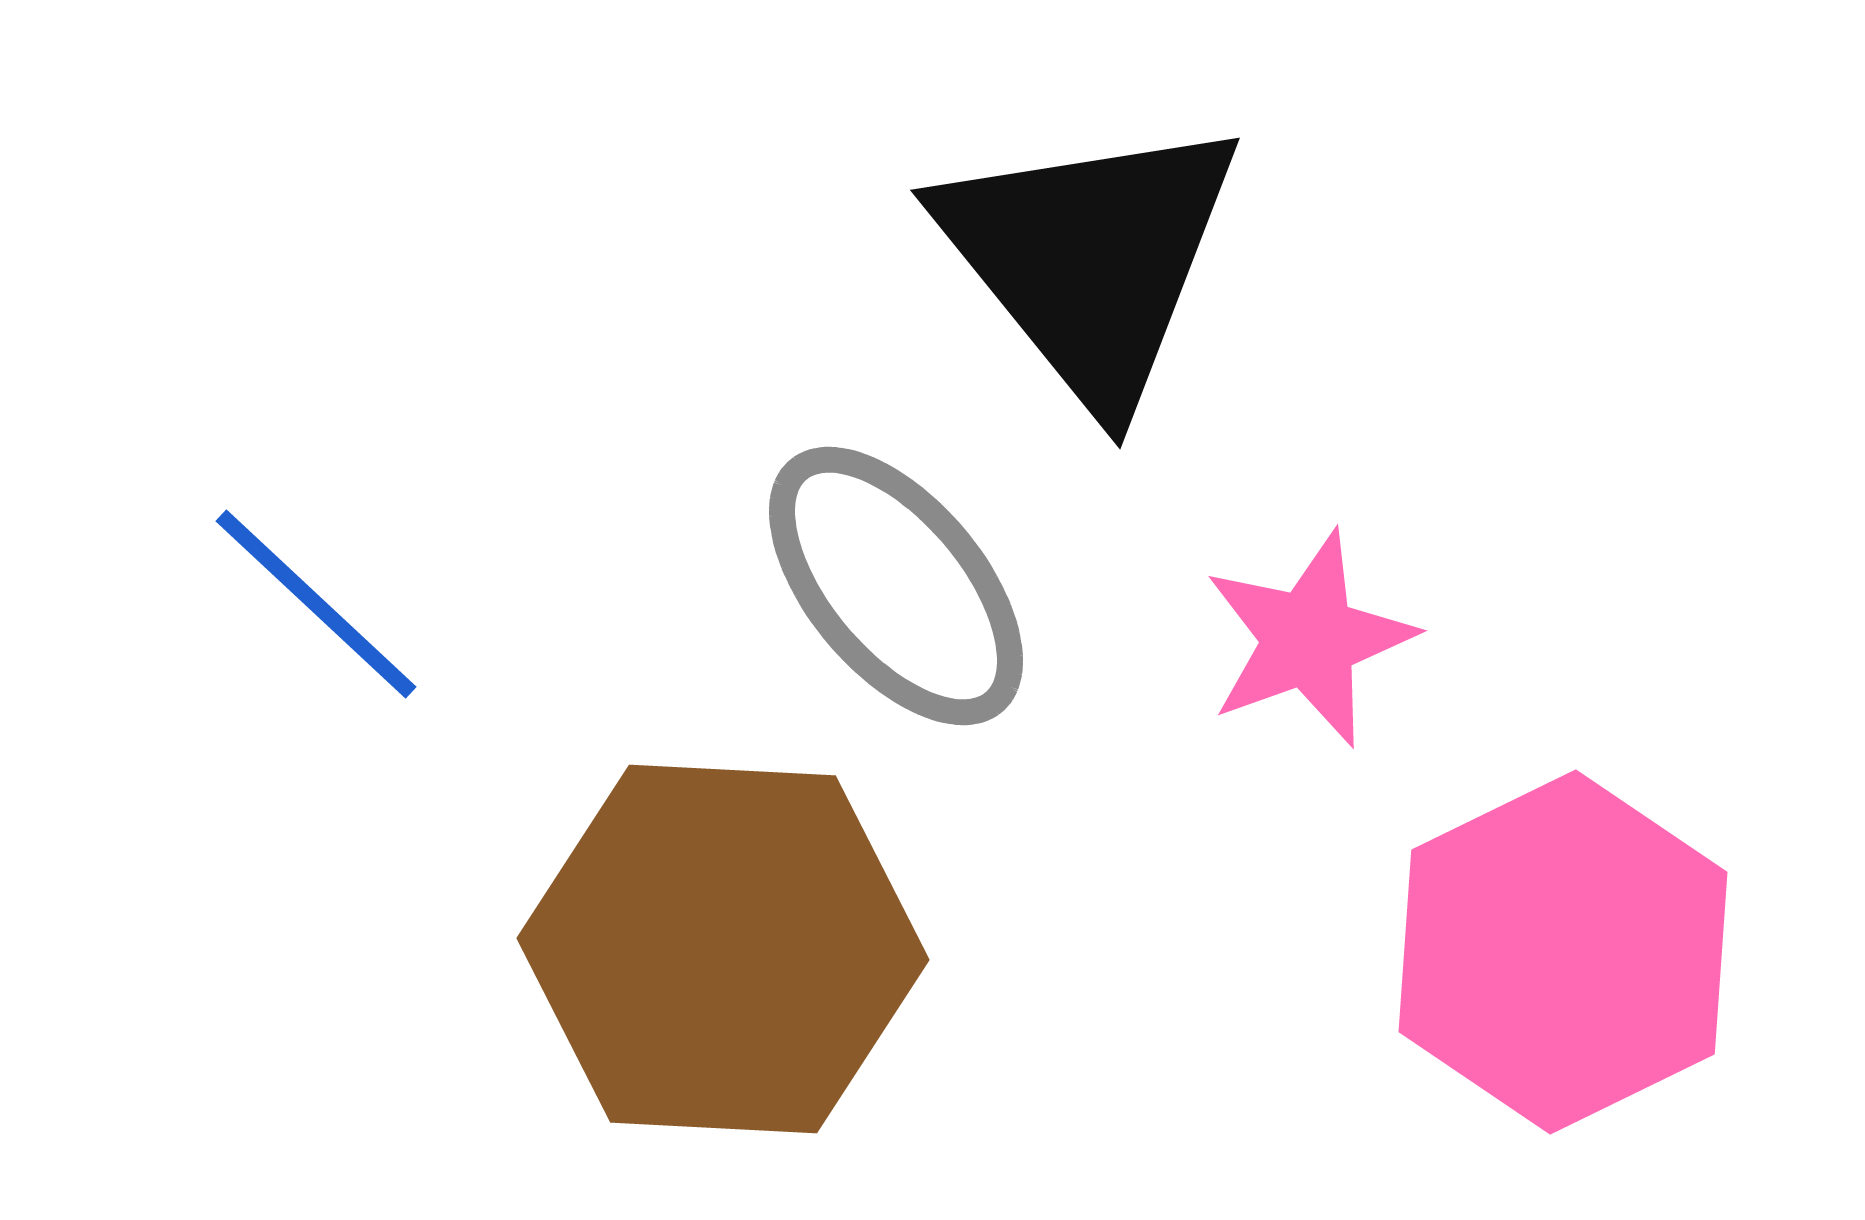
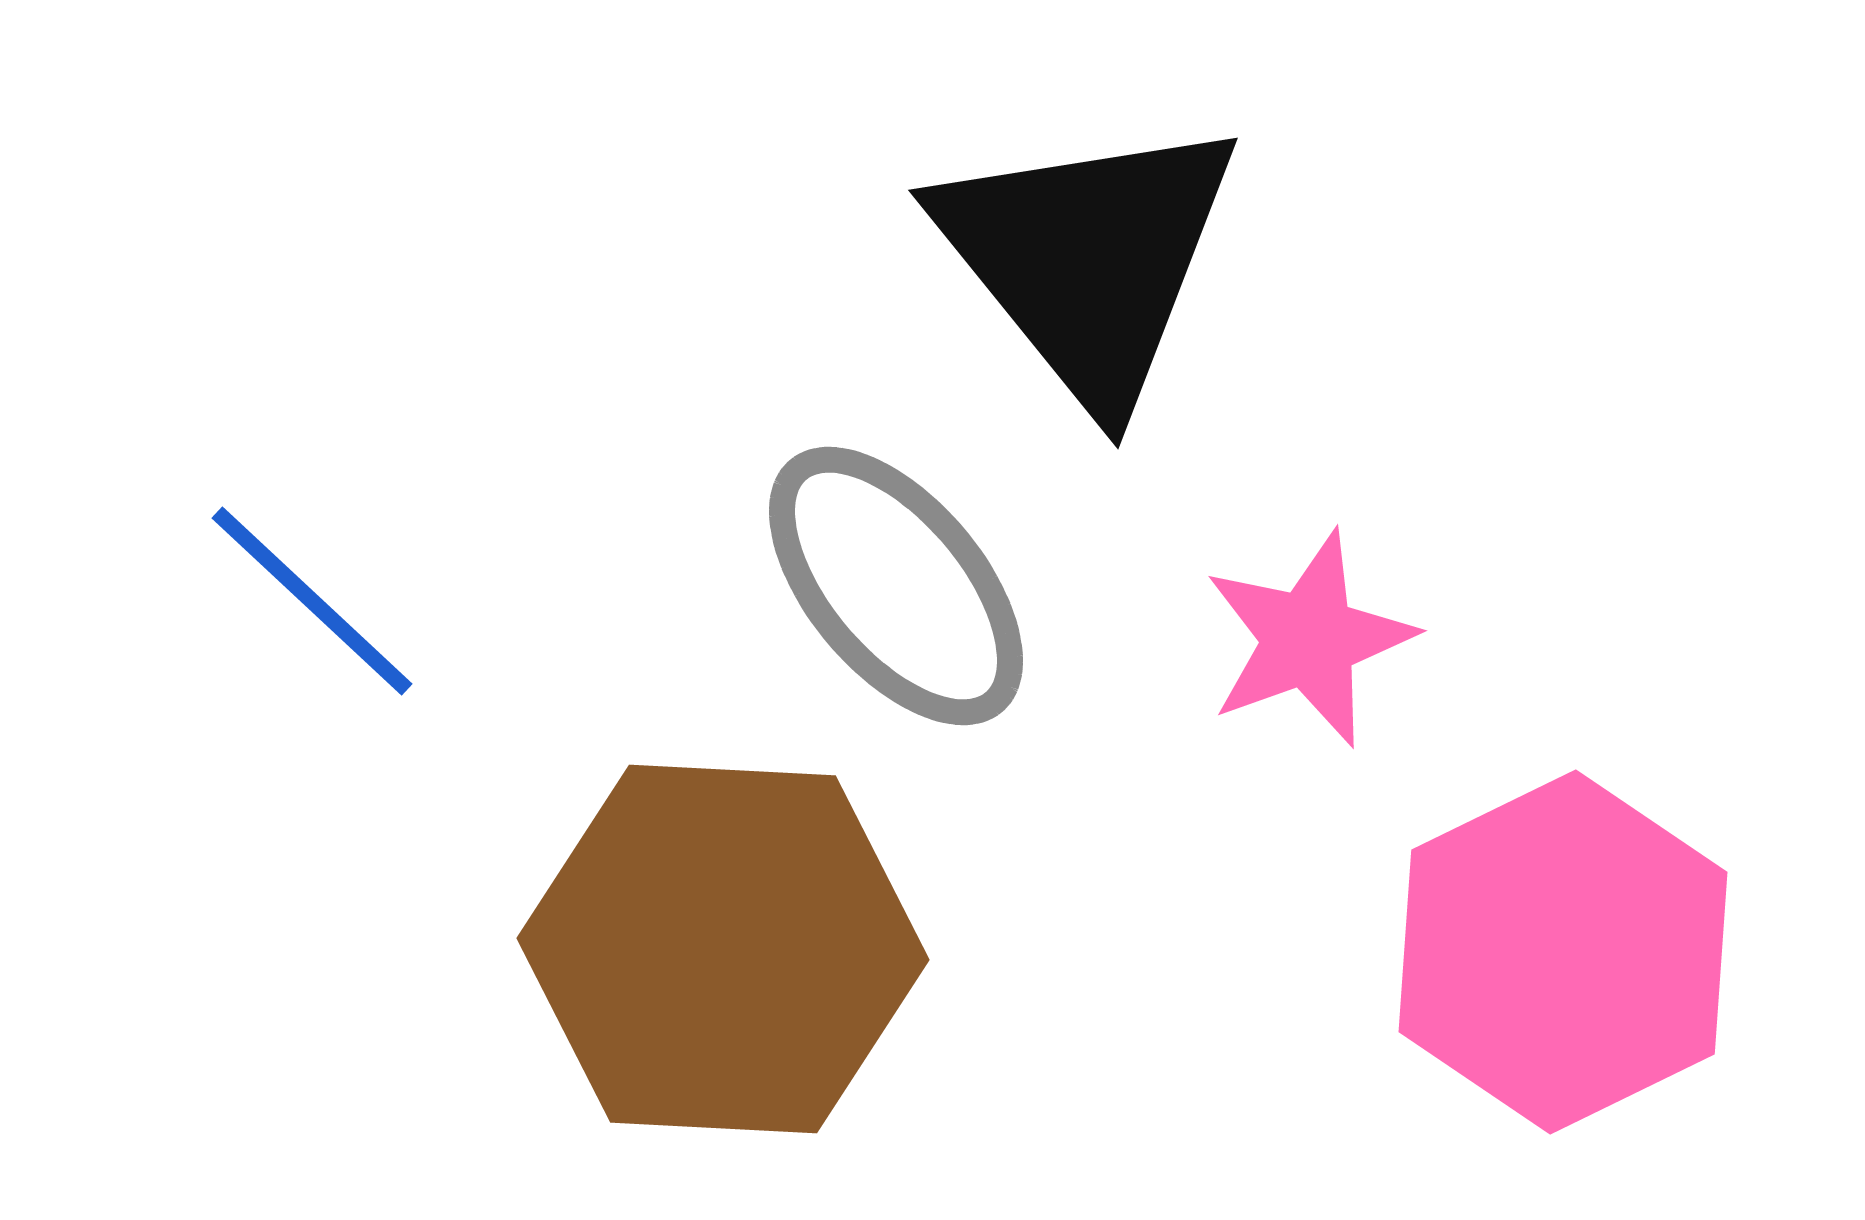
black triangle: moved 2 px left
blue line: moved 4 px left, 3 px up
